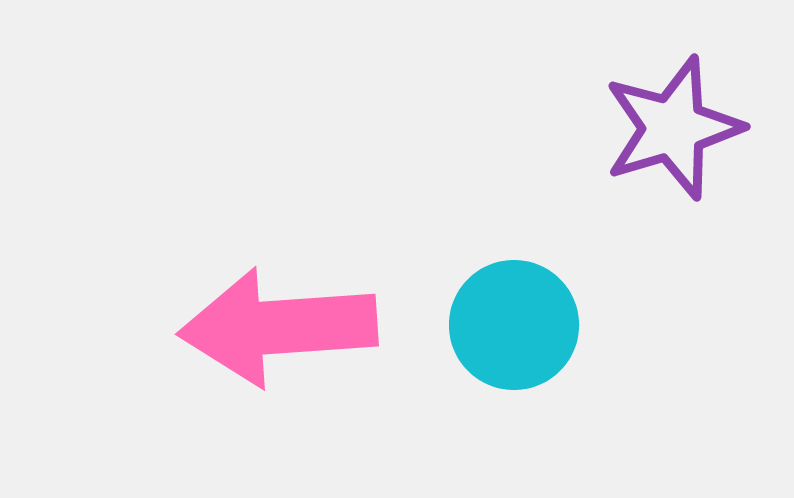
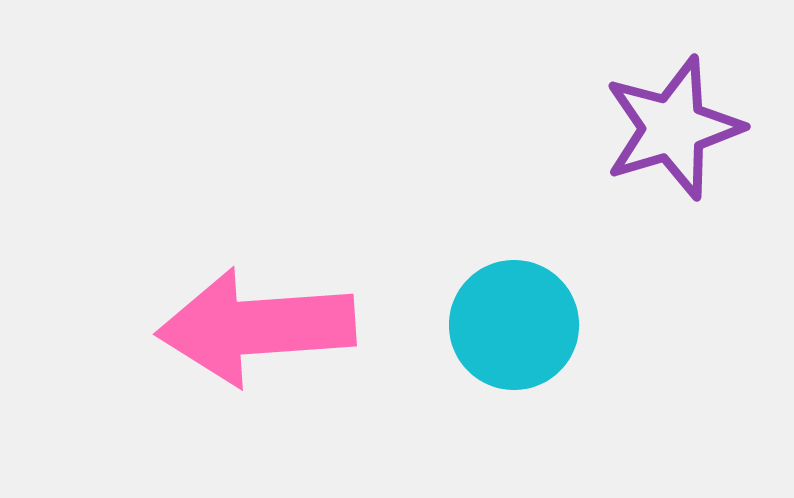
pink arrow: moved 22 px left
